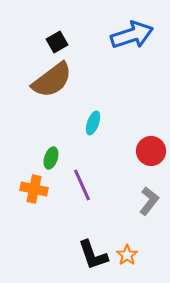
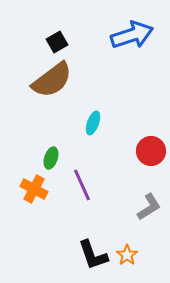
orange cross: rotated 16 degrees clockwise
gray L-shape: moved 6 px down; rotated 20 degrees clockwise
